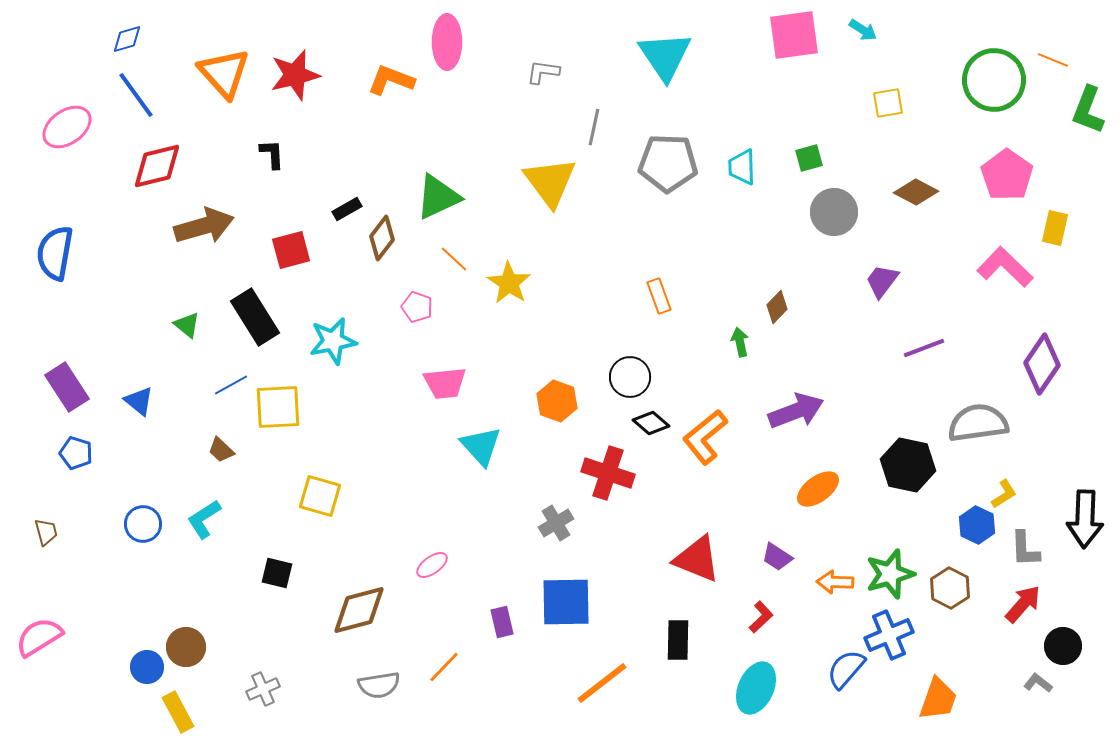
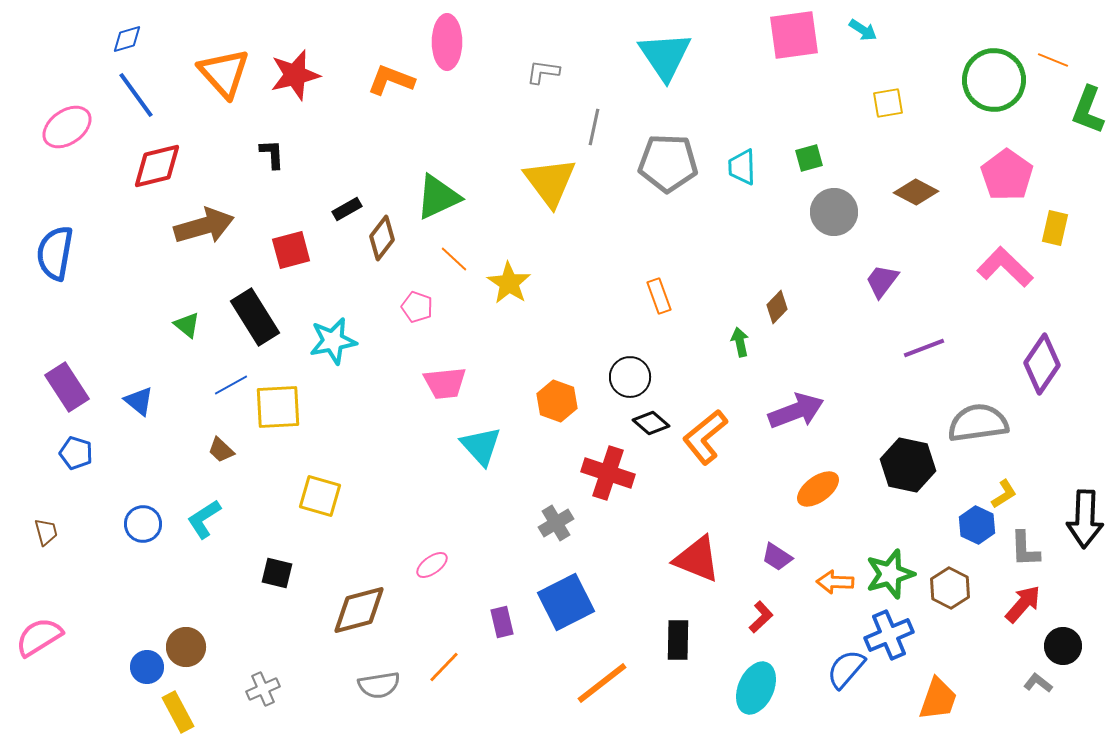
blue square at (566, 602): rotated 26 degrees counterclockwise
